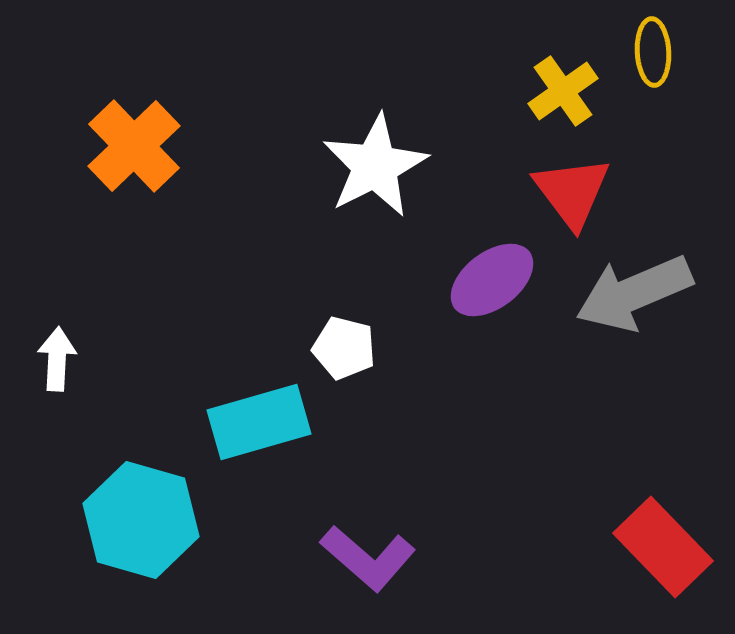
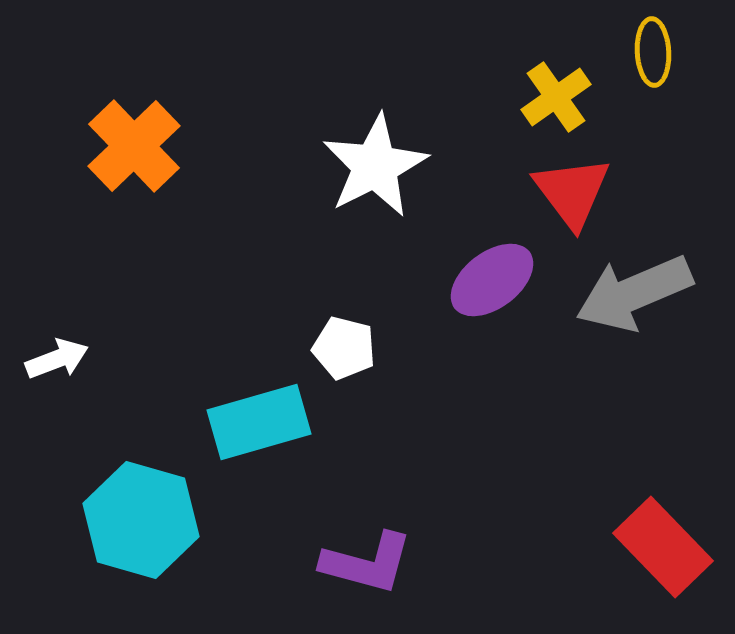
yellow cross: moved 7 px left, 6 px down
white arrow: rotated 66 degrees clockwise
purple L-shape: moved 1 px left, 5 px down; rotated 26 degrees counterclockwise
